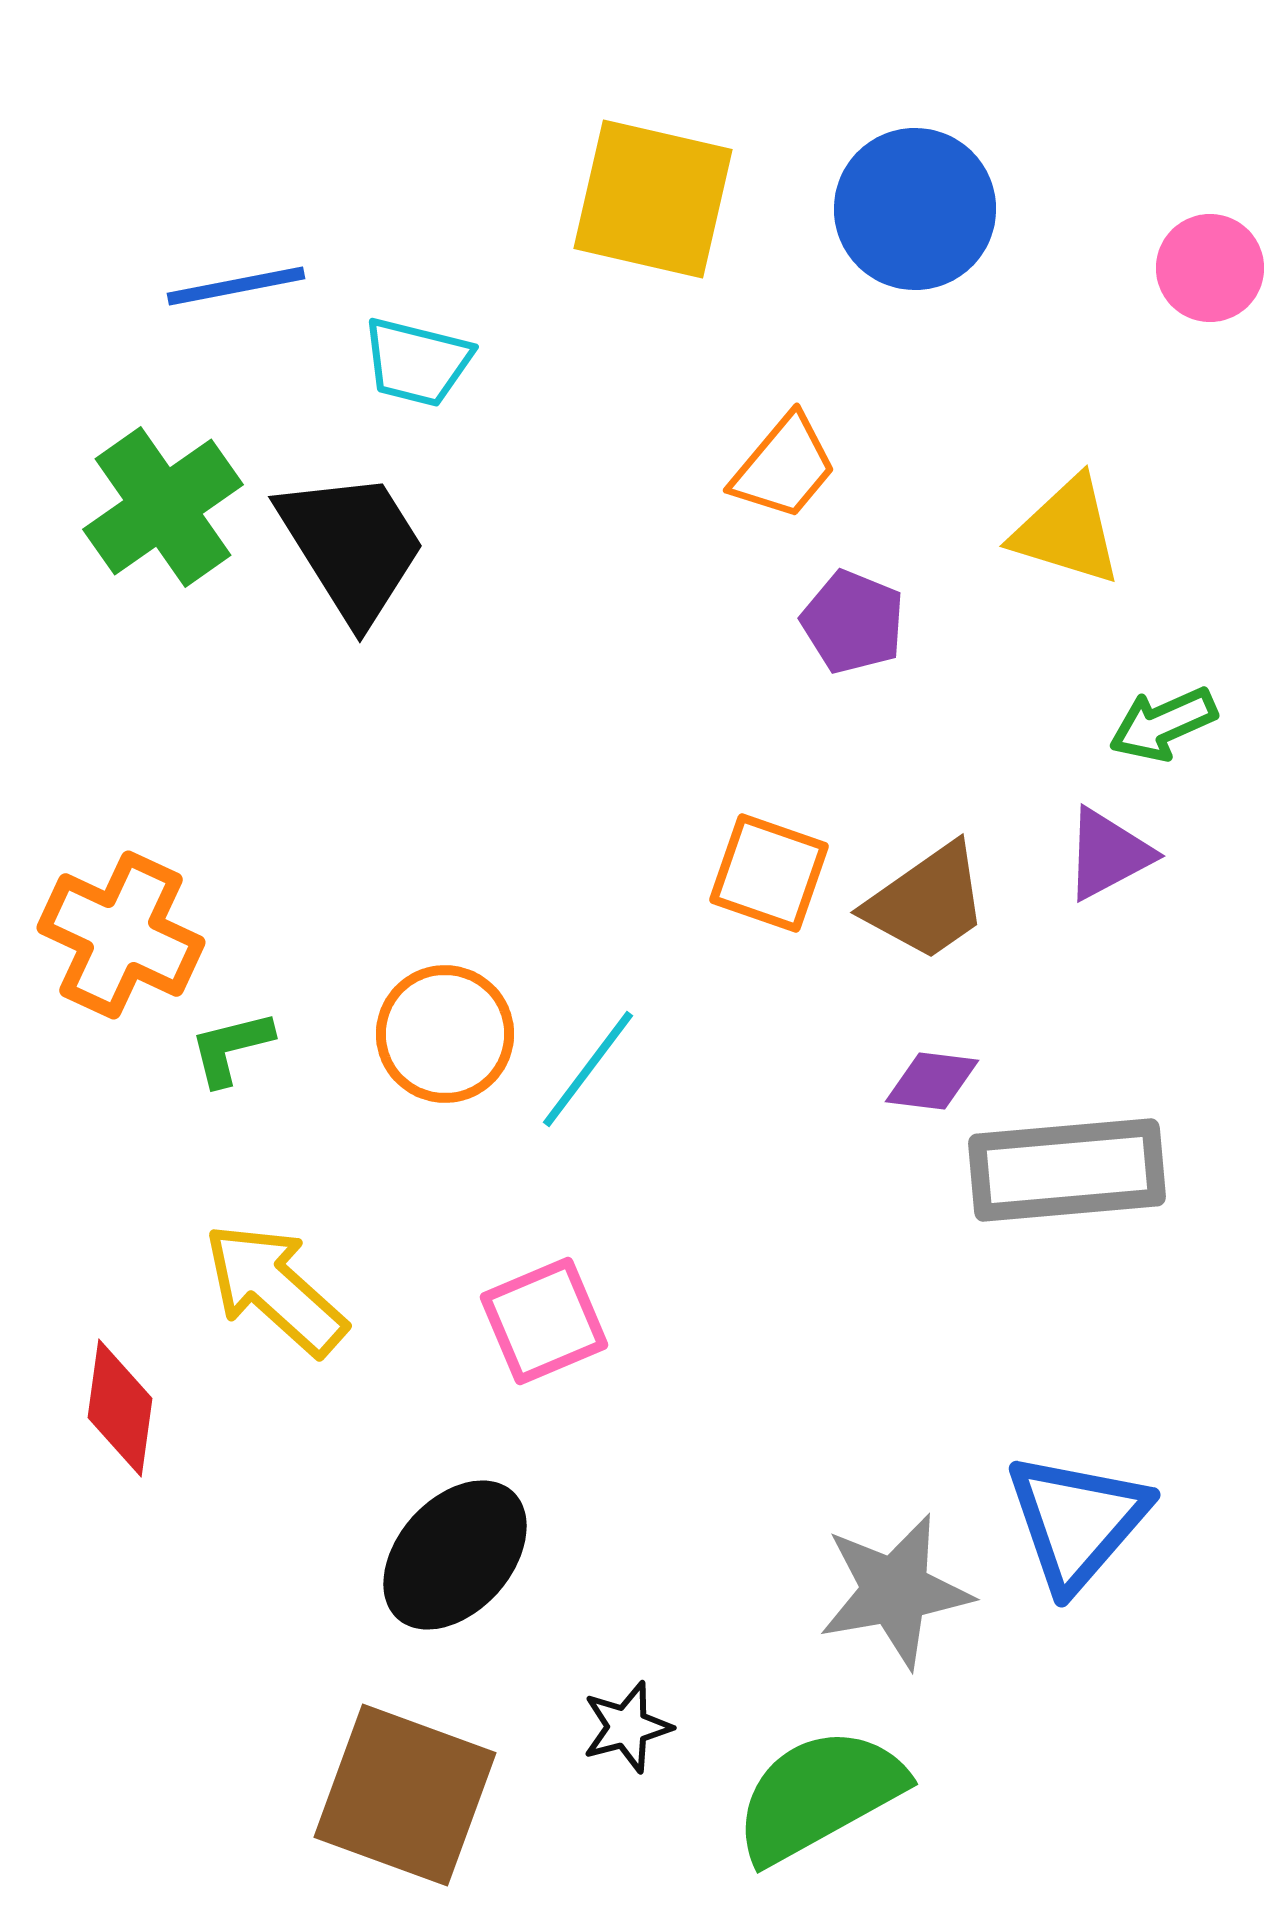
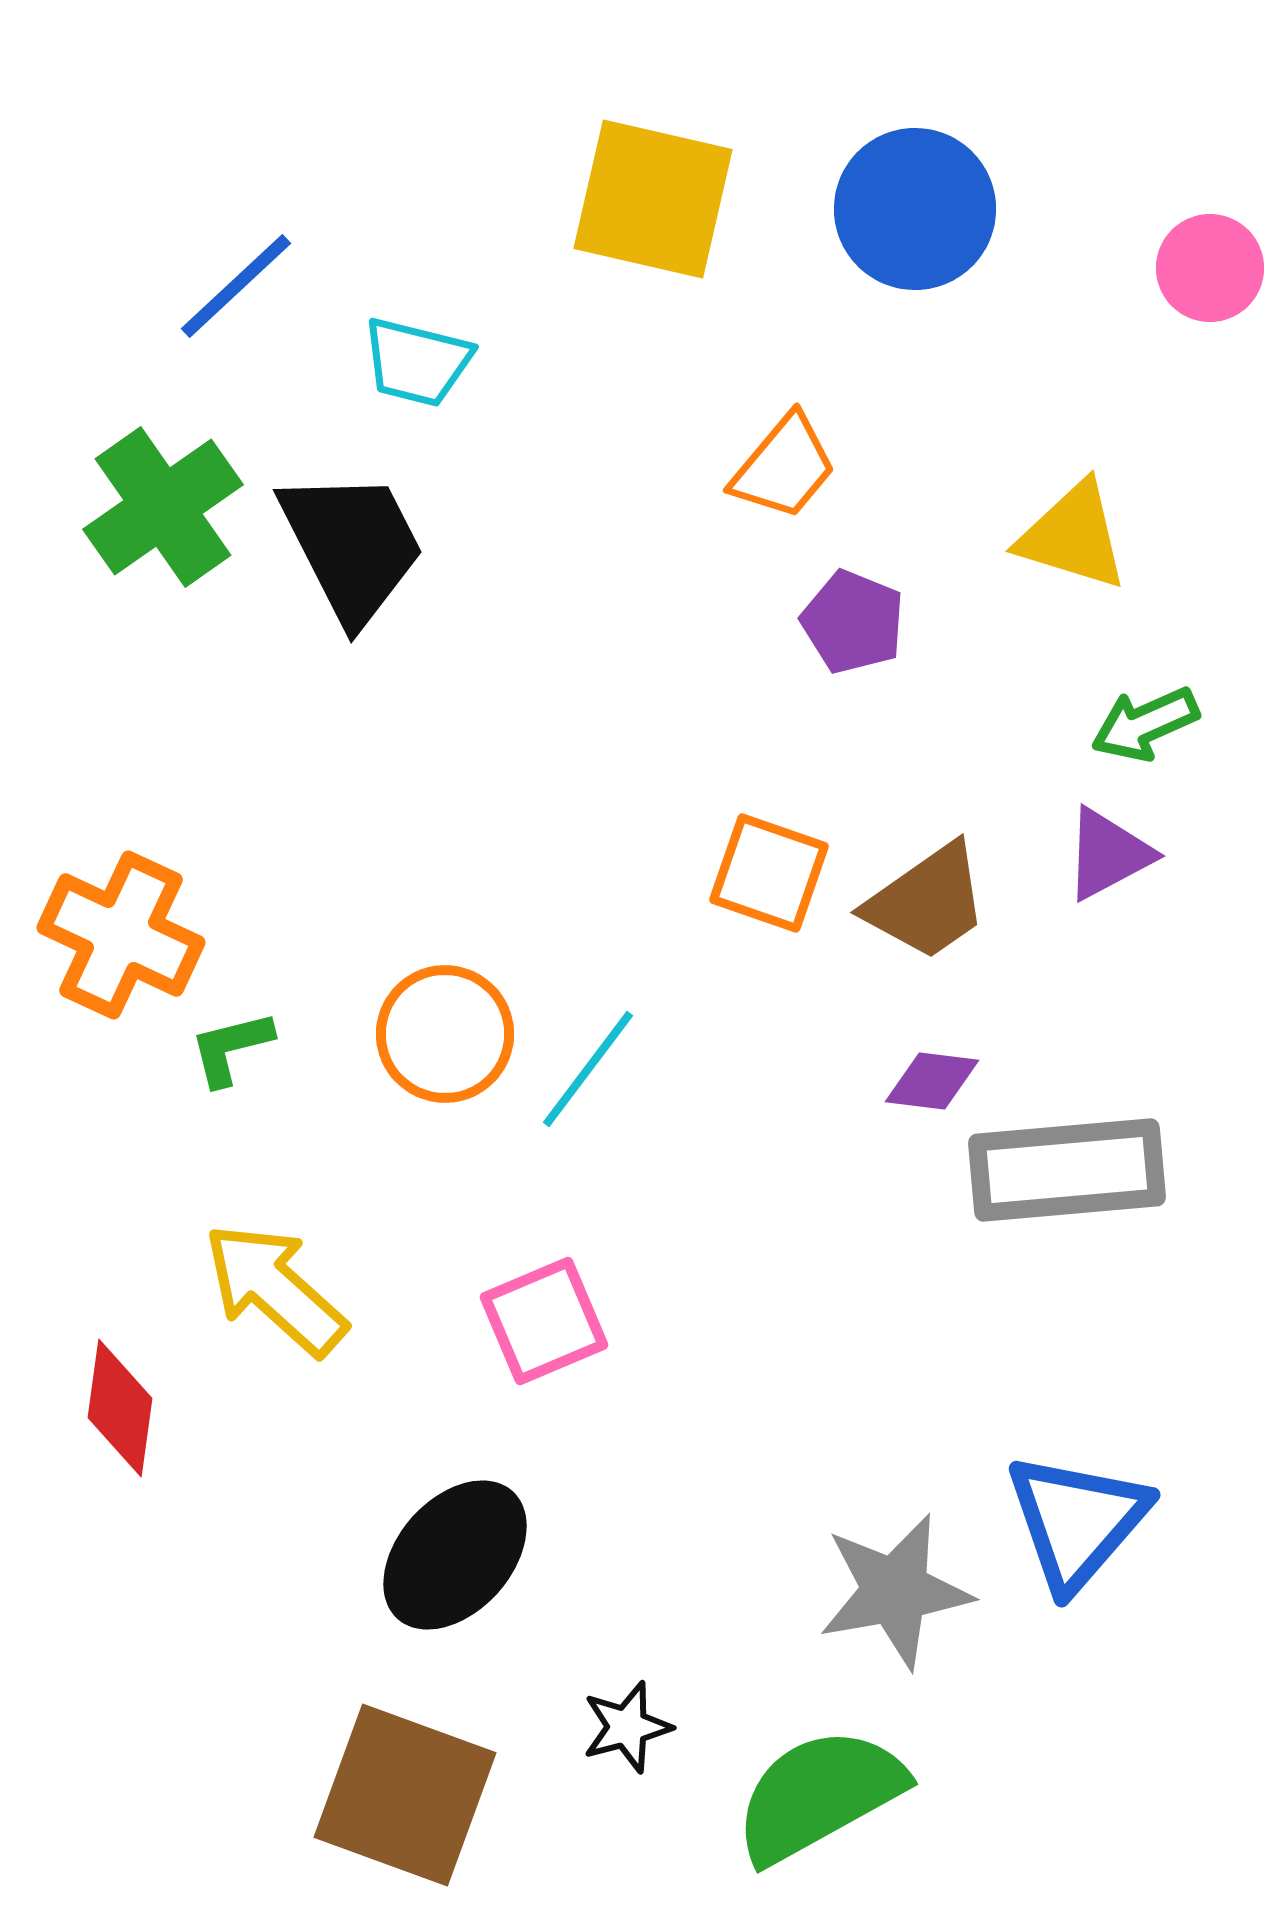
blue line: rotated 32 degrees counterclockwise
yellow triangle: moved 6 px right, 5 px down
black trapezoid: rotated 5 degrees clockwise
green arrow: moved 18 px left
